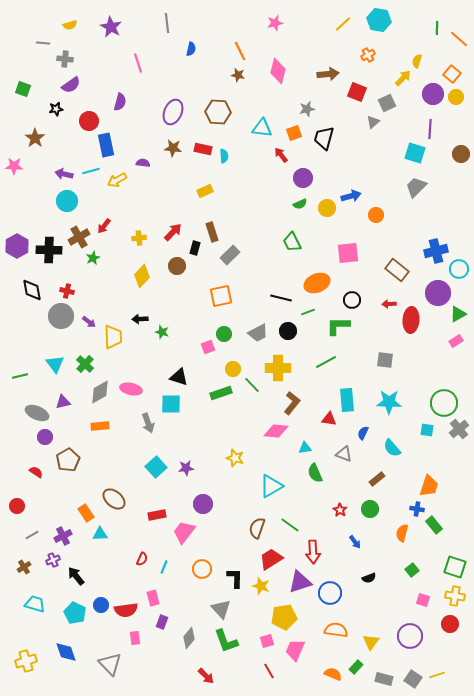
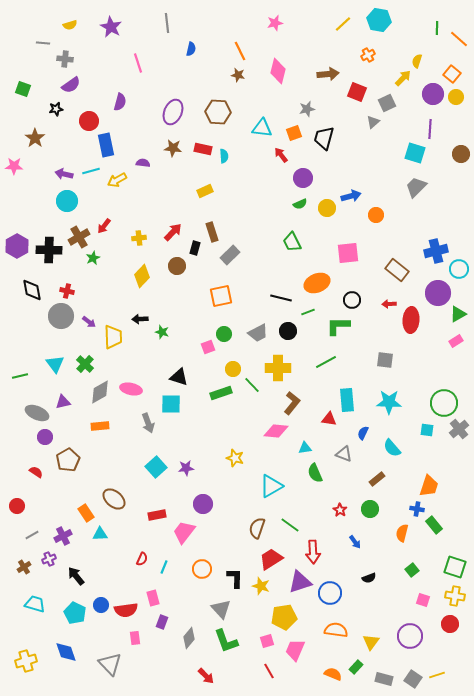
purple cross at (53, 560): moved 4 px left, 1 px up
